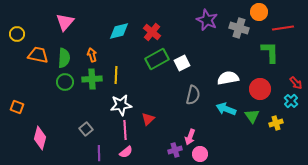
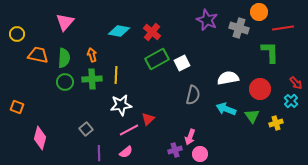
cyan diamond: rotated 25 degrees clockwise
pink line: moved 4 px right; rotated 66 degrees clockwise
